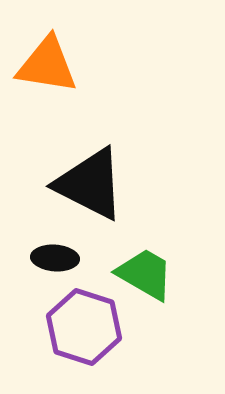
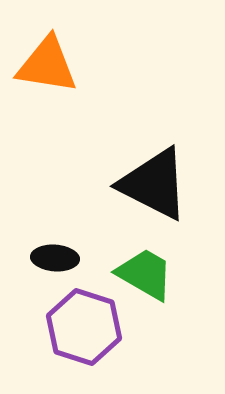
black triangle: moved 64 px right
